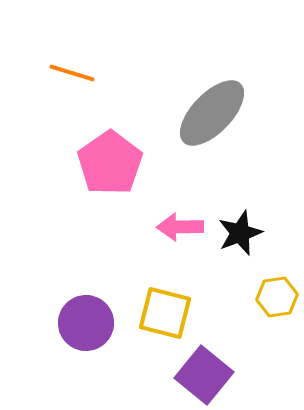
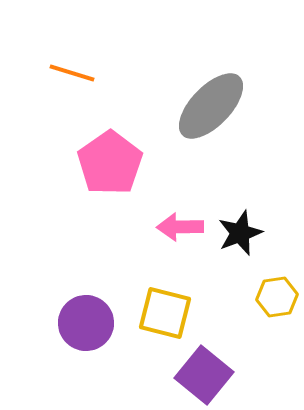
gray ellipse: moved 1 px left, 7 px up
